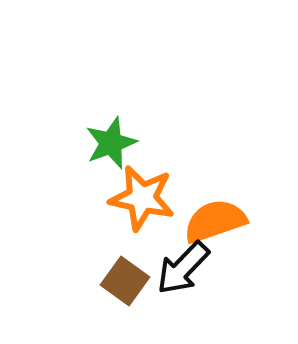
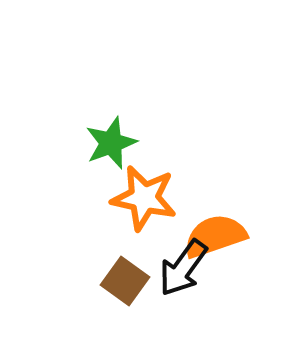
orange star: moved 2 px right
orange semicircle: moved 15 px down
black arrow: rotated 8 degrees counterclockwise
